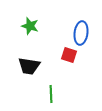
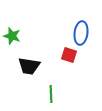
green star: moved 18 px left, 10 px down
